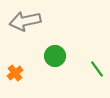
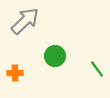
gray arrow: rotated 148 degrees clockwise
orange cross: rotated 35 degrees clockwise
